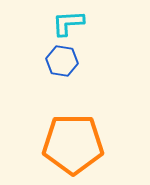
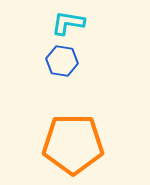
cyan L-shape: rotated 12 degrees clockwise
